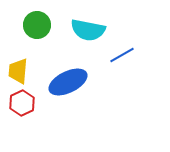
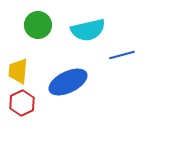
green circle: moved 1 px right
cyan semicircle: rotated 24 degrees counterclockwise
blue line: rotated 15 degrees clockwise
